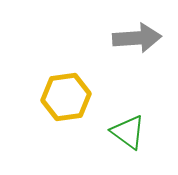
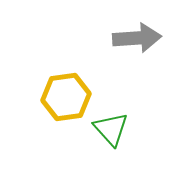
green triangle: moved 17 px left, 3 px up; rotated 12 degrees clockwise
